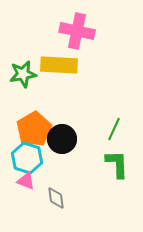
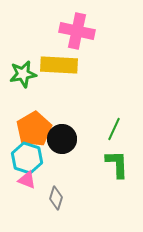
pink triangle: moved 1 px right, 1 px up
gray diamond: rotated 25 degrees clockwise
